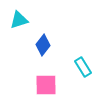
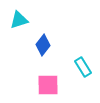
pink square: moved 2 px right
